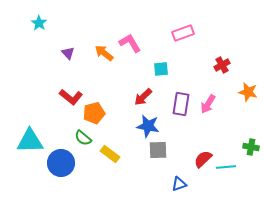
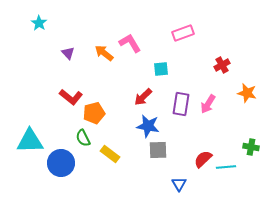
orange star: moved 1 px left, 1 px down
green semicircle: rotated 24 degrees clockwise
blue triangle: rotated 42 degrees counterclockwise
